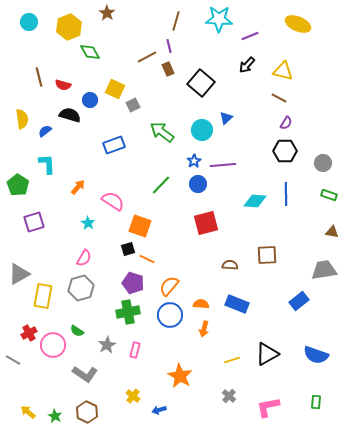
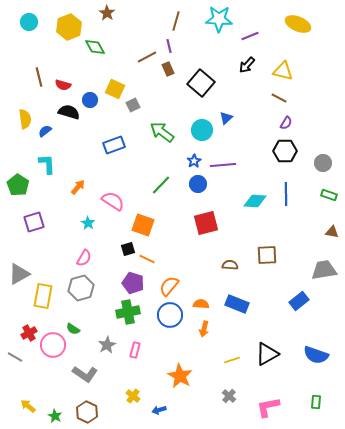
green diamond at (90, 52): moved 5 px right, 5 px up
black semicircle at (70, 115): moved 1 px left, 3 px up
yellow semicircle at (22, 119): moved 3 px right
orange square at (140, 226): moved 3 px right, 1 px up
green semicircle at (77, 331): moved 4 px left, 2 px up
gray line at (13, 360): moved 2 px right, 3 px up
yellow arrow at (28, 412): moved 6 px up
